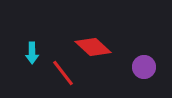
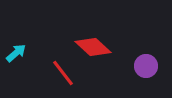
cyan arrow: moved 16 px left; rotated 130 degrees counterclockwise
purple circle: moved 2 px right, 1 px up
